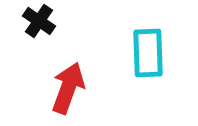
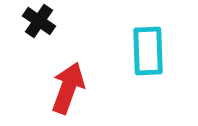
cyan rectangle: moved 2 px up
